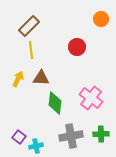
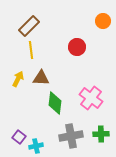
orange circle: moved 2 px right, 2 px down
